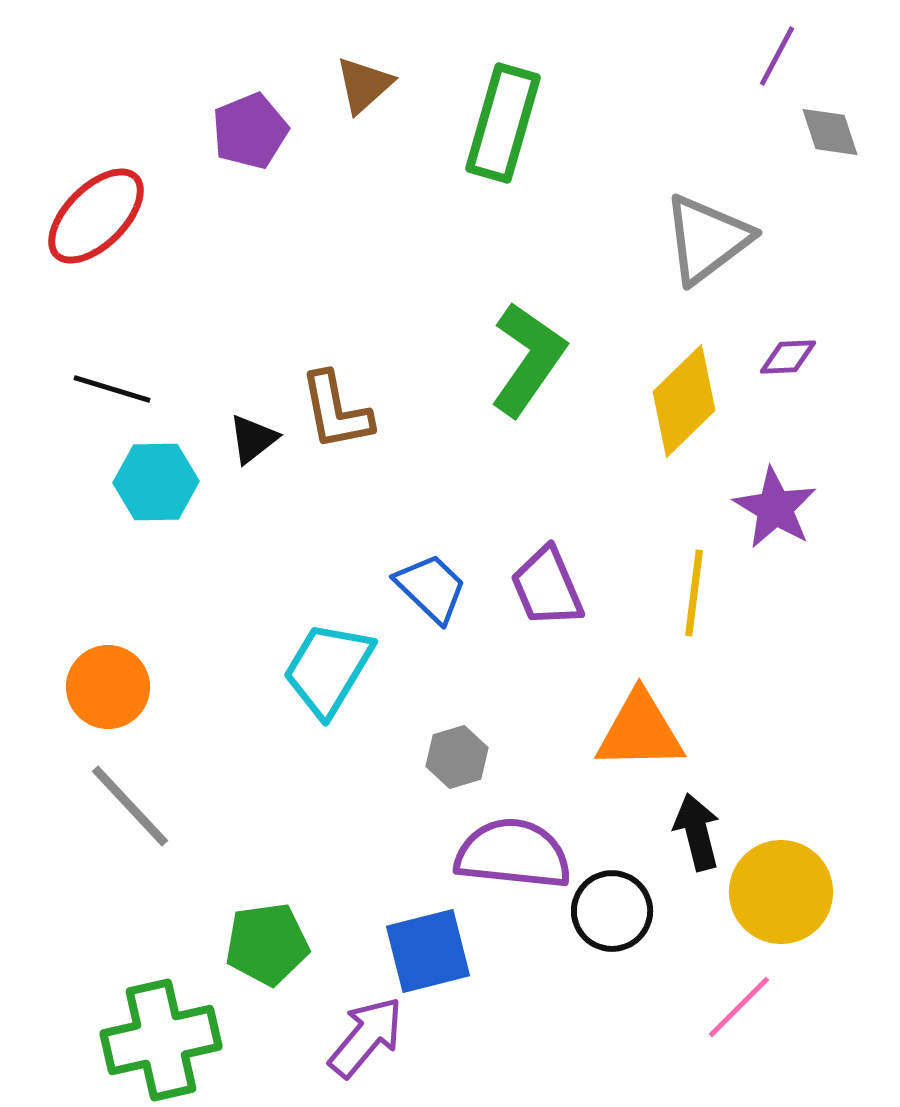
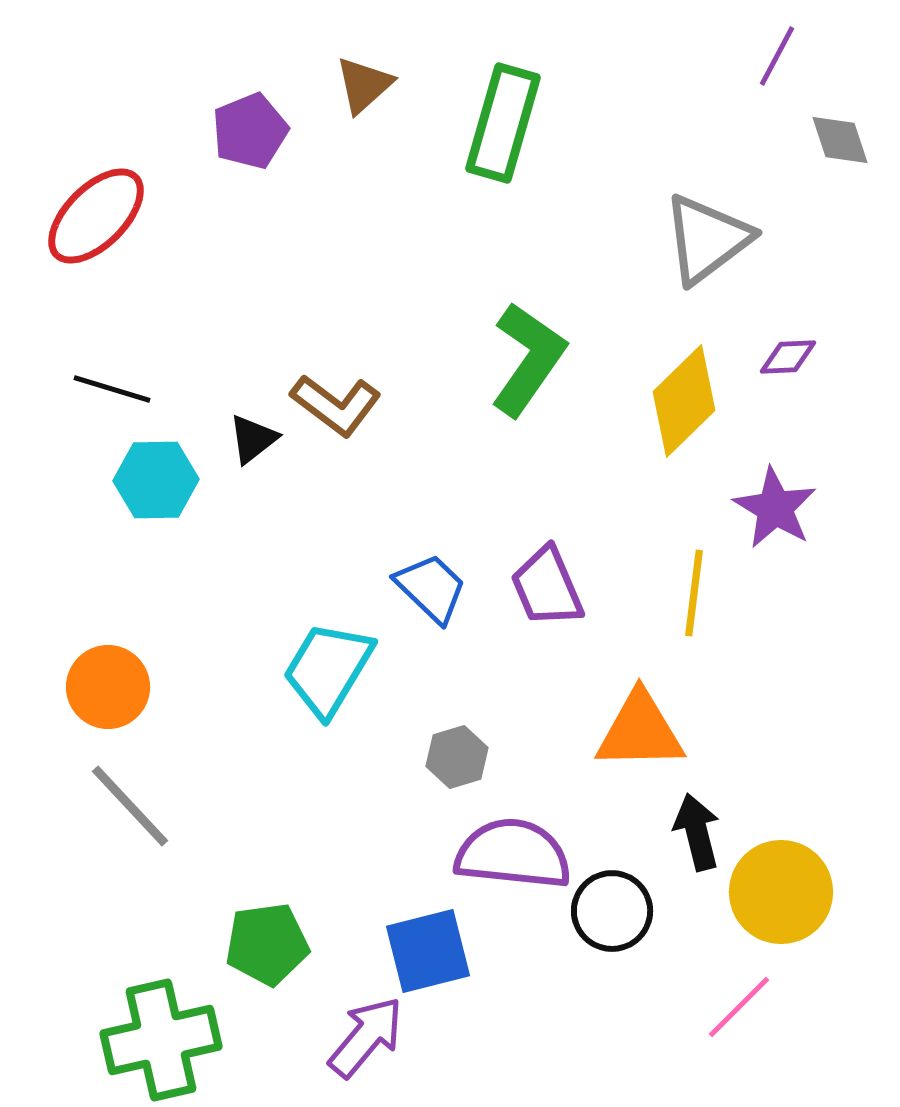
gray diamond: moved 10 px right, 8 px down
brown L-shape: moved 6 px up; rotated 42 degrees counterclockwise
cyan hexagon: moved 2 px up
